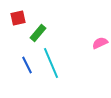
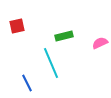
red square: moved 1 px left, 8 px down
green rectangle: moved 26 px right, 3 px down; rotated 36 degrees clockwise
blue line: moved 18 px down
